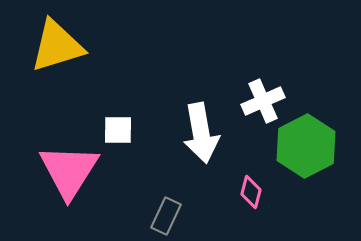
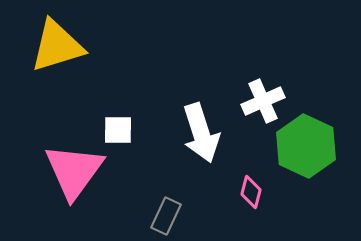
white arrow: rotated 8 degrees counterclockwise
green hexagon: rotated 8 degrees counterclockwise
pink triangle: moved 5 px right; rotated 4 degrees clockwise
